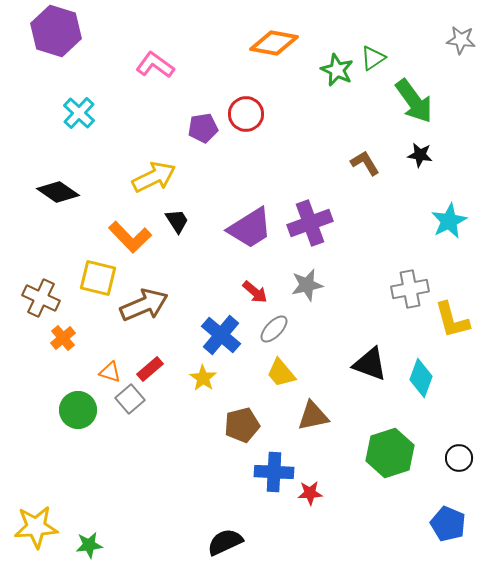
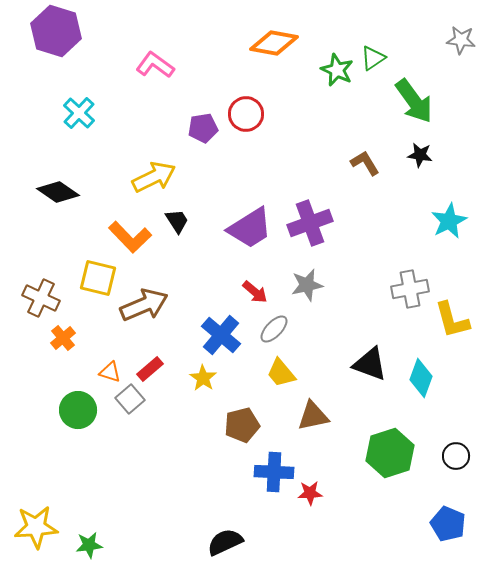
black circle at (459, 458): moved 3 px left, 2 px up
